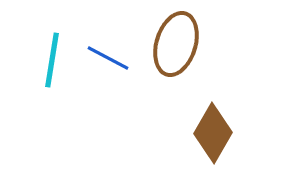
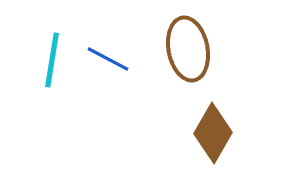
brown ellipse: moved 12 px right, 5 px down; rotated 28 degrees counterclockwise
blue line: moved 1 px down
